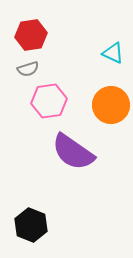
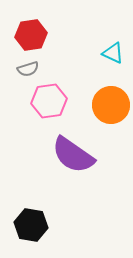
purple semicircle: moved 3 px down
black hexagon: rotated 12 degrees counterclockwise
